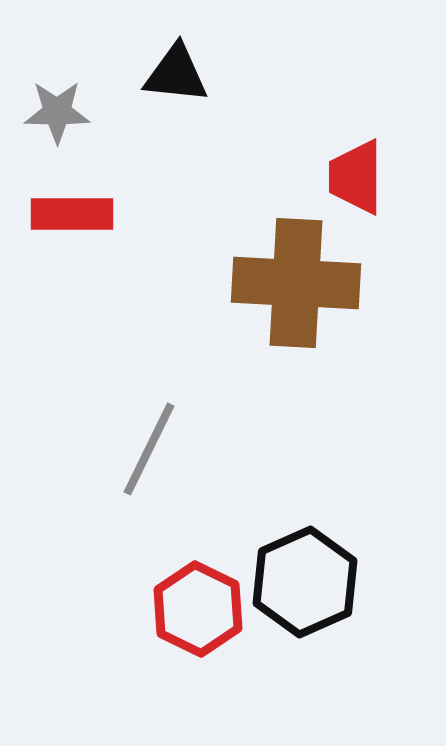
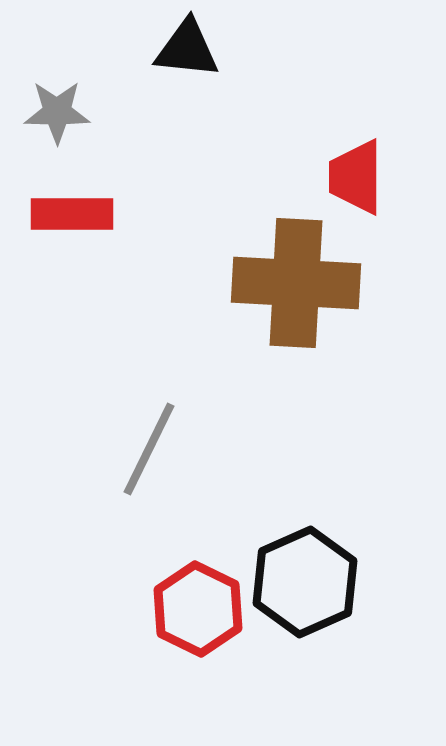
black triangle: moved 11 px right, 25 px up
